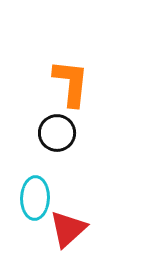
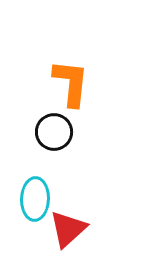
black circle: moved 3 px left, 1 px up
cyan ellipse: moved 1 px down
